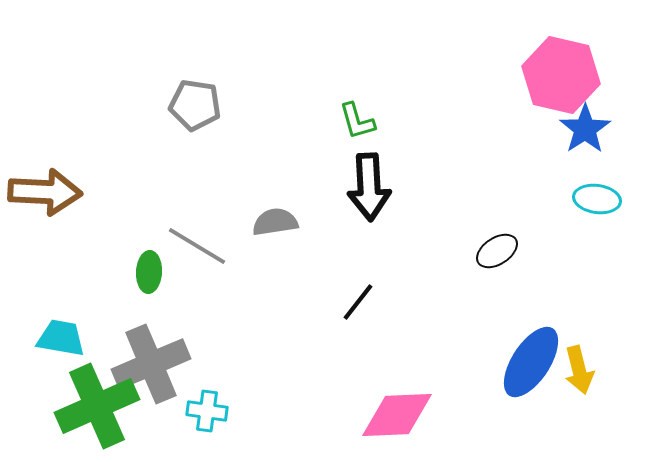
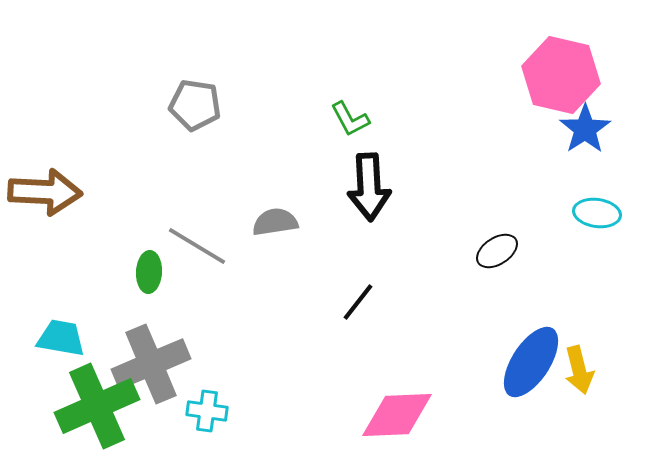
green L-shape: moved 7 px left, 2 px up; rotated 12 degrees counterclockwise
cyan ellipse: moved 14 px down
